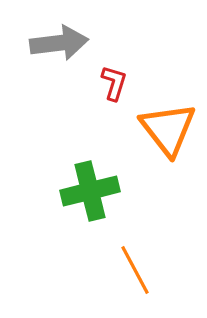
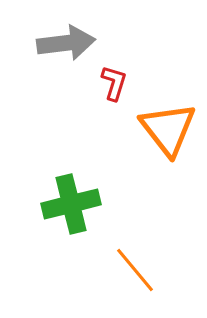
gray arrow: moved 7 px right
green cross: moved 19 px left, 13 px down
orange line: rotated 12 degrees counterclockwise
